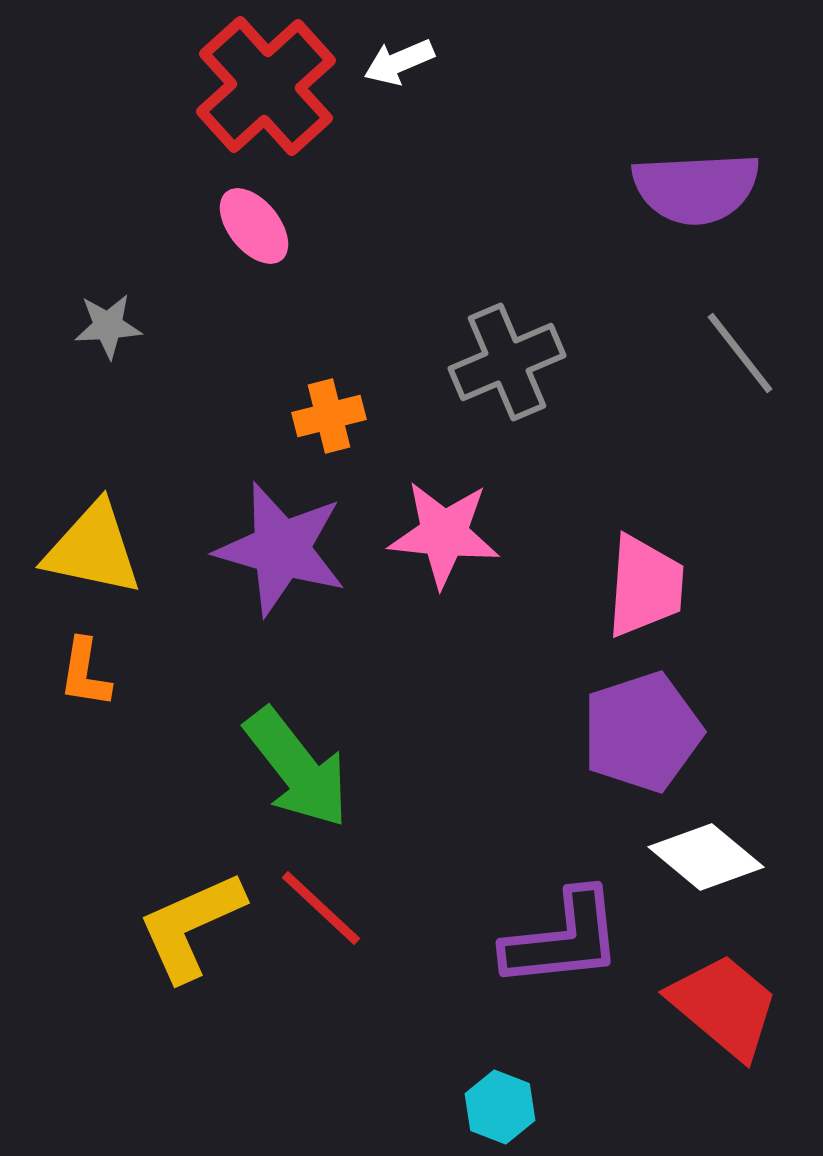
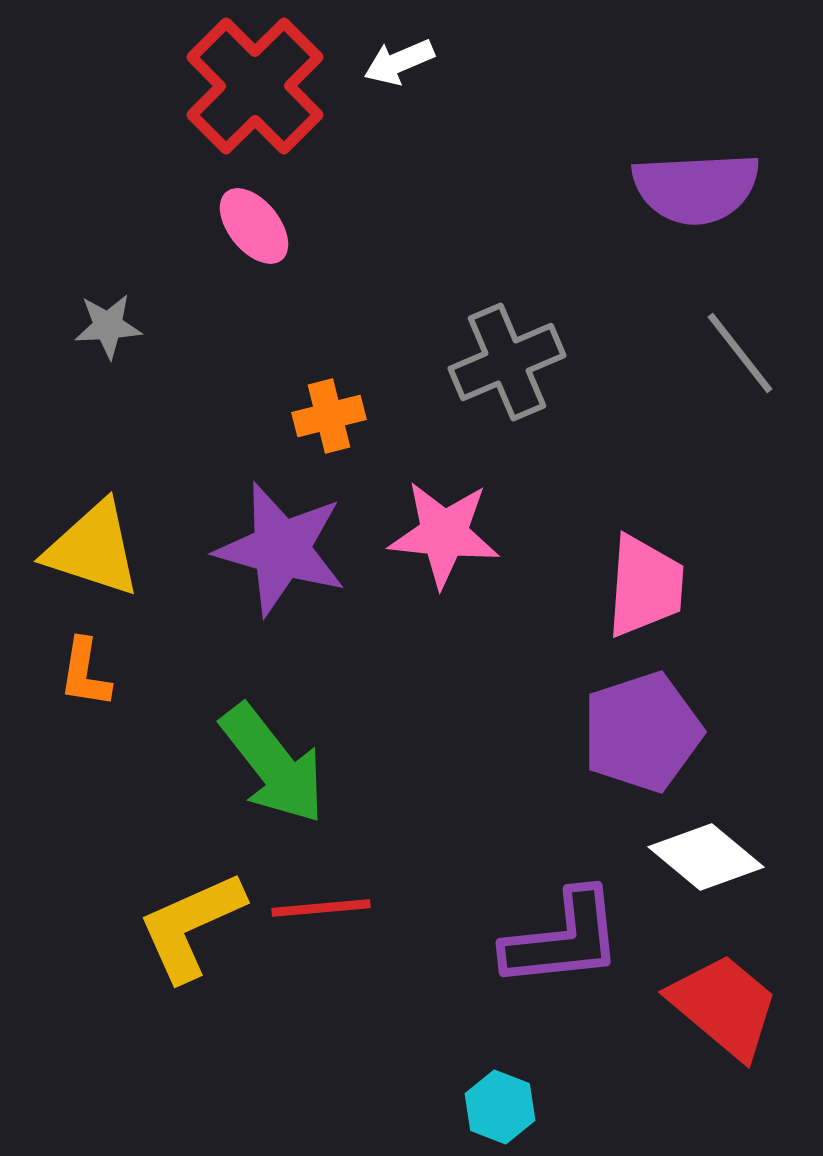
red cross: moved 11 px left; rotated 3 degrees counterclockwise
yellow triangle: rotated 6 degrees clockwise
green arrow: moved 24 px left, 4 px up
red line: rotated 48 degrees counterclockwise
